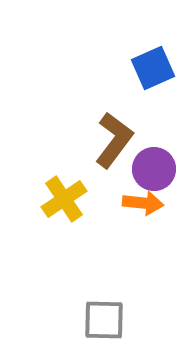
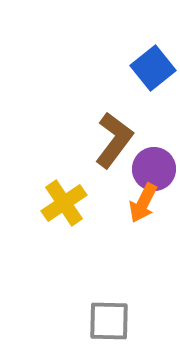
blue square: rotated 15 degrees counterclockwise
yellow cross: moved 4 px down
orange arrow: rotated 111 degrees clockwise
gray square: moved 5 px right, 1 px down
